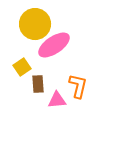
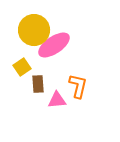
yellow circle: moved 1 px left, 6 px down
